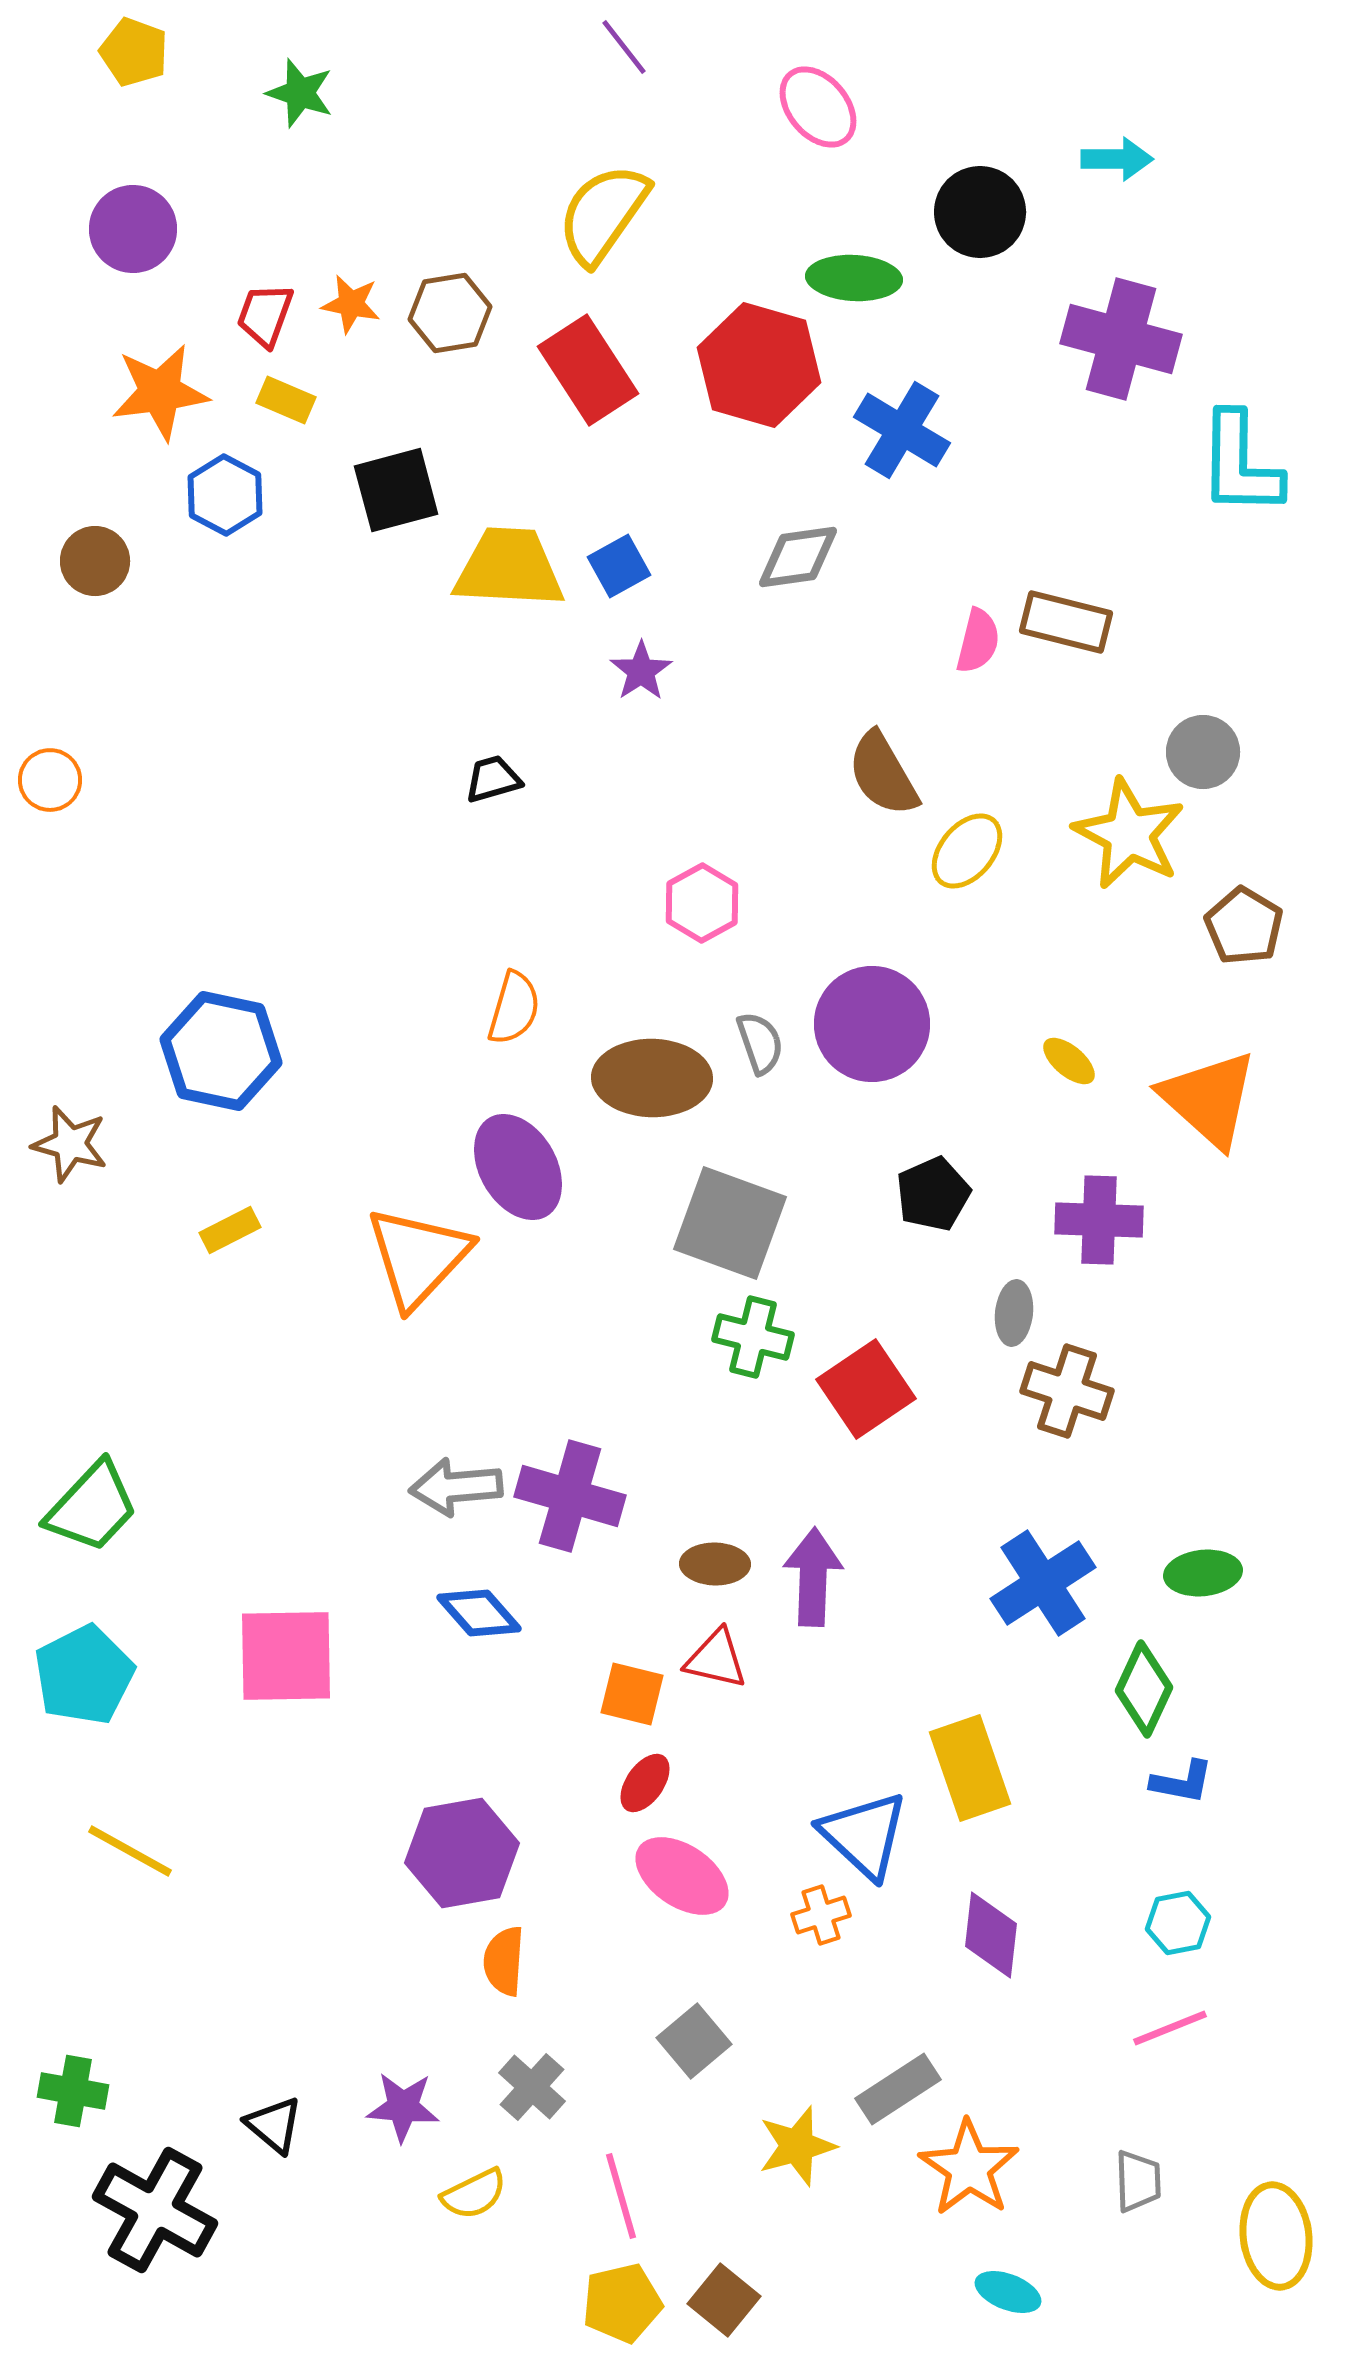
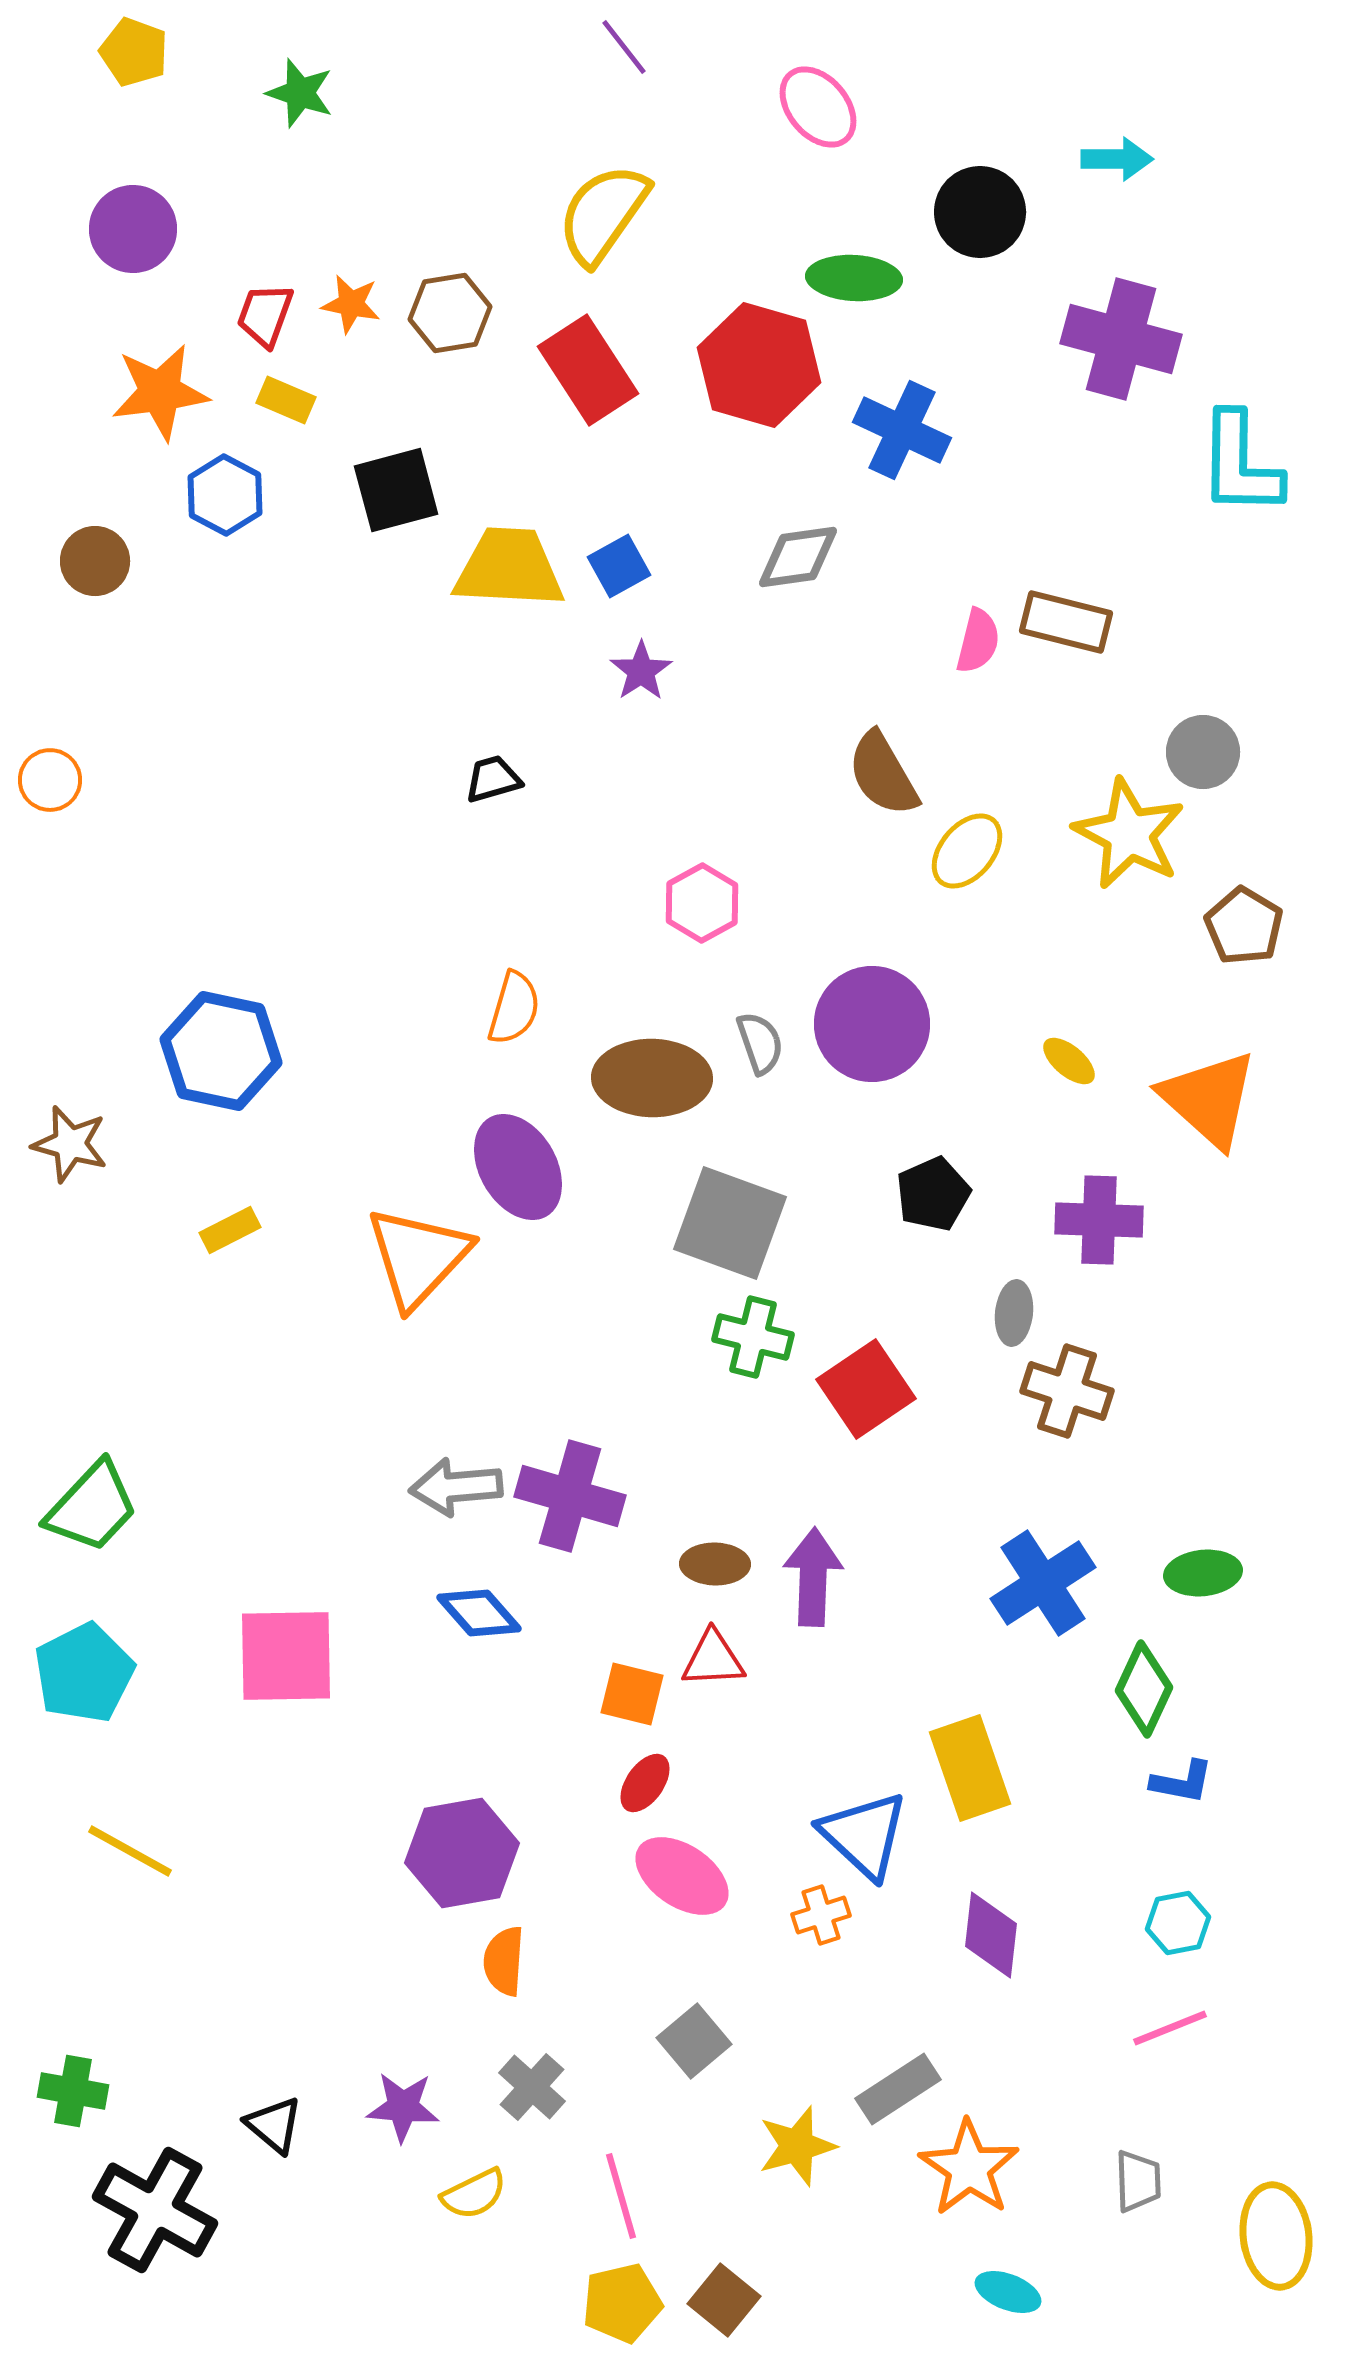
blue cross at (902, 430): rotated 6 degrees counterclockwise
red triangle at (716, 1659): moved 3 px left; rotated 16 degrees counterclockwise
cyan pentagon at (84, 1675): moved 2 px up
